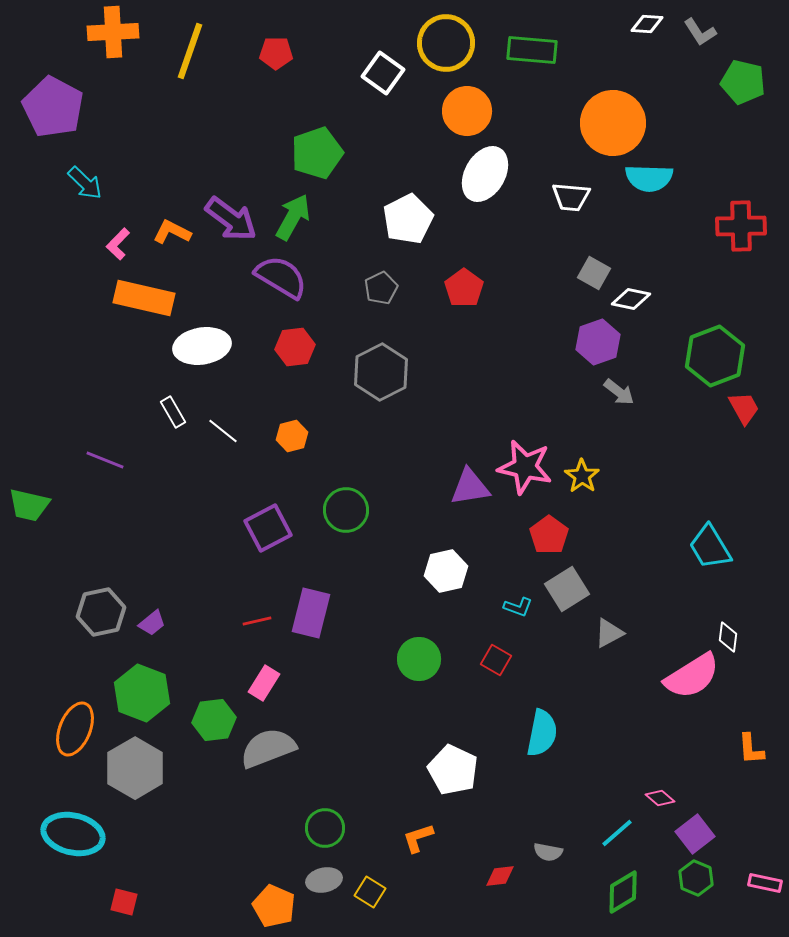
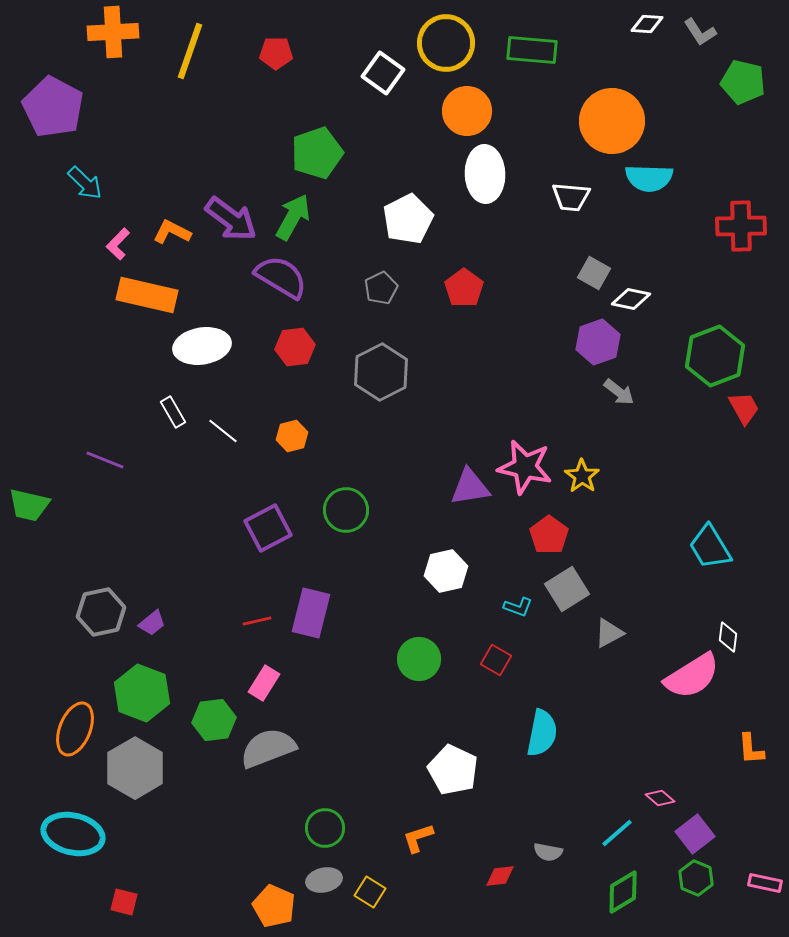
orange circle at (613, 123): moved 1 px left, 2 px up
white ellipse at (485, 174): rotated 32 degrees counterclockwise
orange rectangle at (144, 298): moved 3 px right, 3 px up
